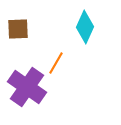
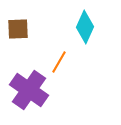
orange line: moved 3 px right, 1 px up
purple cross: moved 2 px right, 3 px down
